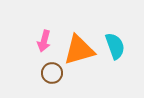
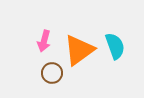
orange triangle: rotated 20 degrees counterclockwise
